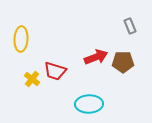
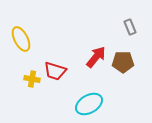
gray rectangle: moved 1 px down
yellow ellipse: rotated 30 degrees counterclockwise
red arrow: rotated 30 degrees counterclockwise
yellow cross: rotated 28 degrees counterclockwise
cyan ellipse: rotated 28 degrees counterclockwise
